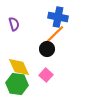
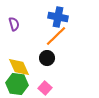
orange line: moved 2 px right, 1 px down
black circle: moved 9 px down
pink square: moved 1 px left, 13 px down
